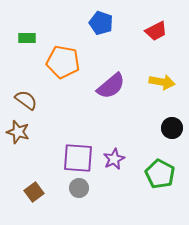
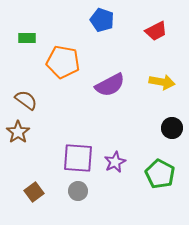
blue pentagon: moved 1 px right, 3 px up
purple semicircle: moved 1 px left, 1 px up; rotated 12 degrees clockwise
brown star: rotated 20 degrees clockwise
purple star: moved 1 px right, 3 px down
gray circle: moved 1 px left, 3 px down
